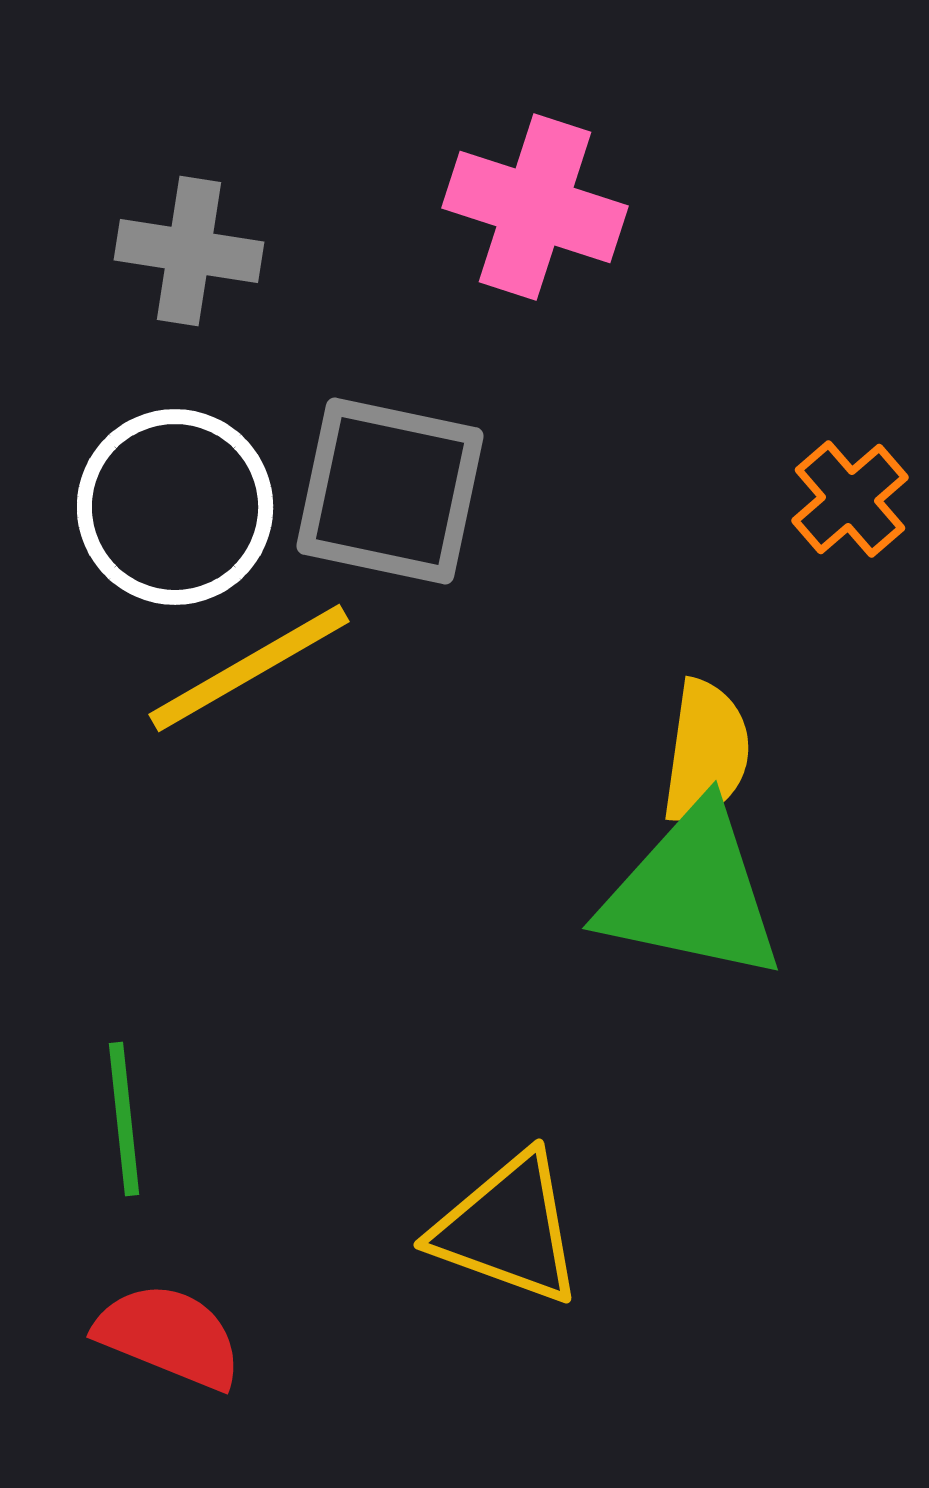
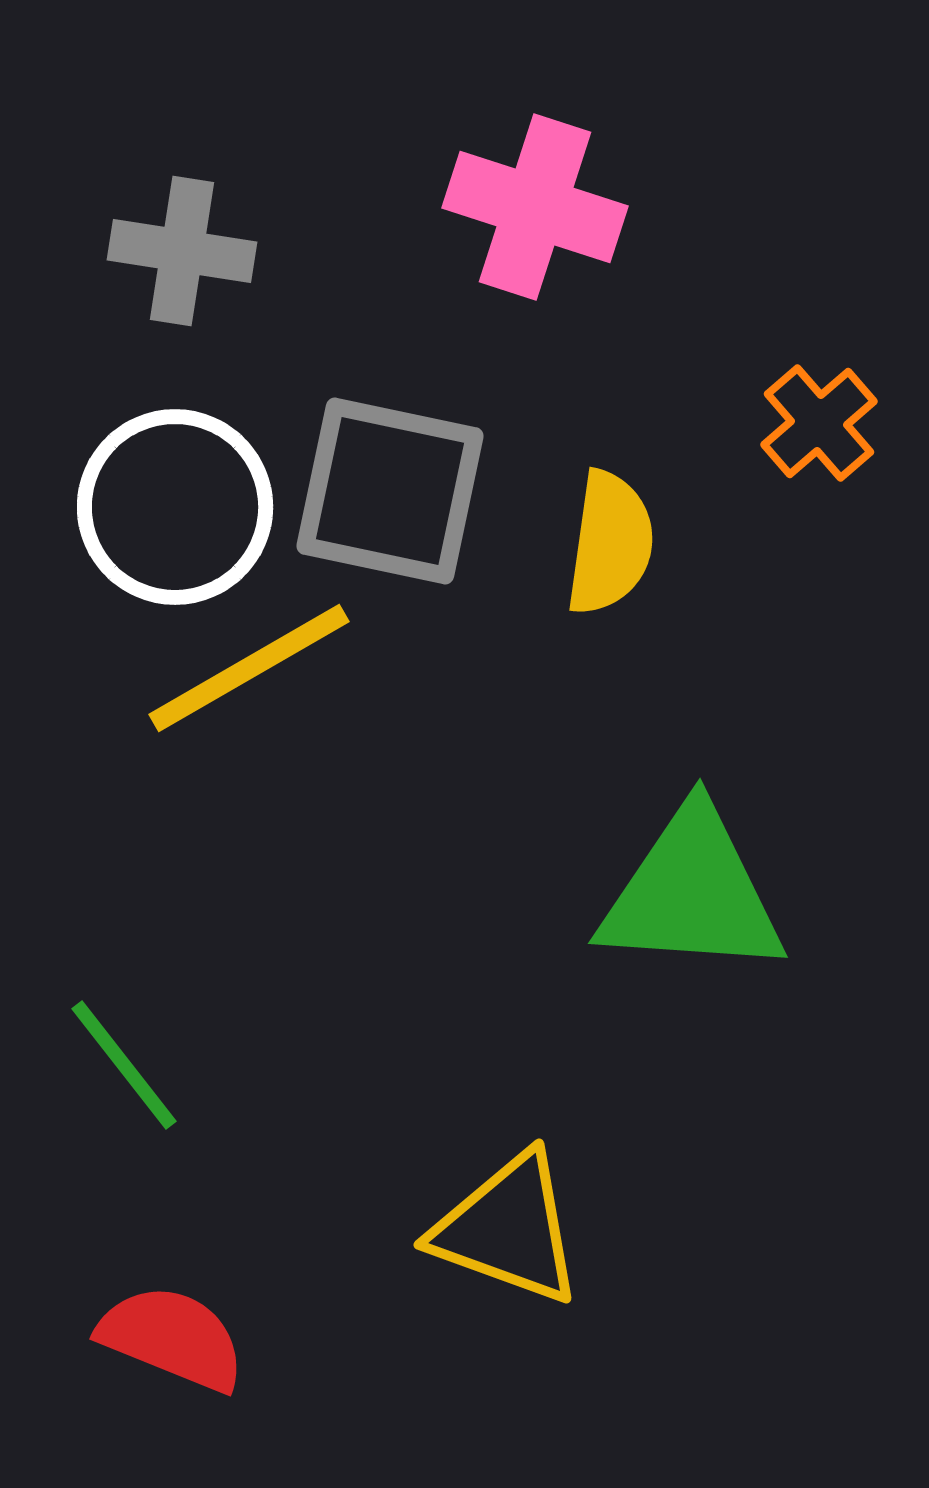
gray cross: moved 7 px left
orange cross: moved 31 px left, 76 px up
yellow semicircle: moved 96 px left, 209 px up
green triangle: rotated 8 degrees counterclockwise
green line: moved 54 px up; rotated 32 degrees counterclockwise
red semicircle: moved 3 px right, 2 px down
